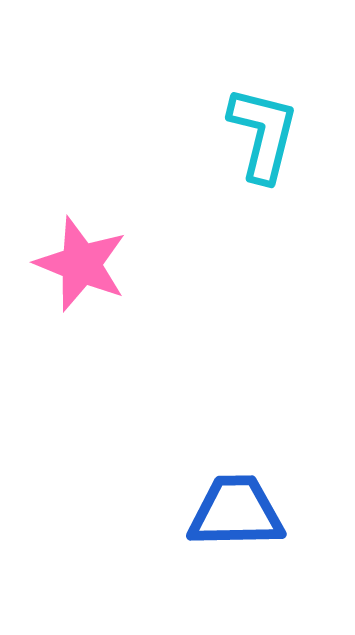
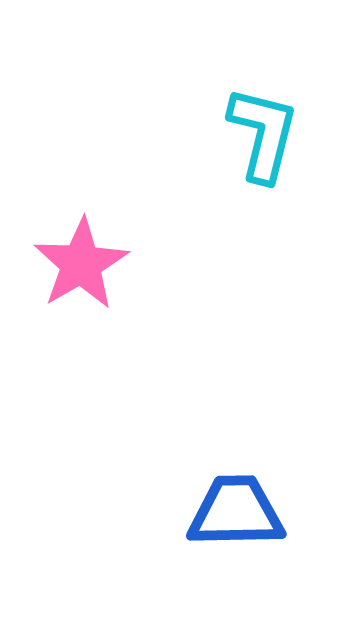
pink star: rotated 20 degrees clockwise
